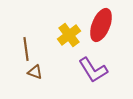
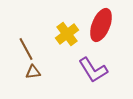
yellow cross: moved 2 px left, 1 px up
brown line: rotated 20 degrees counterclockwise
brown triangle: moved 2 px left; rotated 28 degrees counterclockwise
